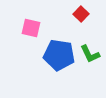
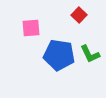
red square: moved 2 px left, 1 px down
pink square: rotated 18 degrees counterclockwise
